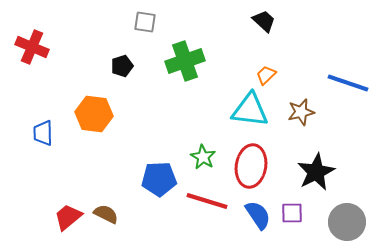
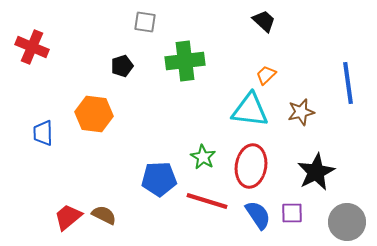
green cross: rotated 12 degrees clockwise
blue line: rotated 63 degrees clockwise
brown semicircle: moved 2 px left, 1 px down
